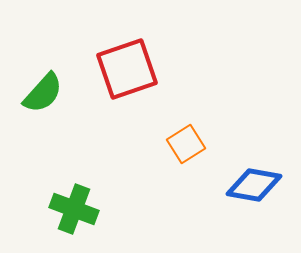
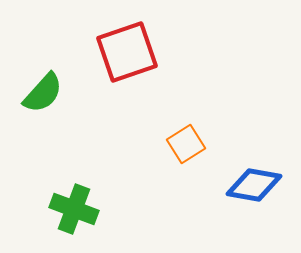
red square: moved 17 px up
